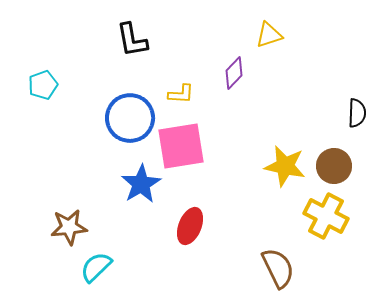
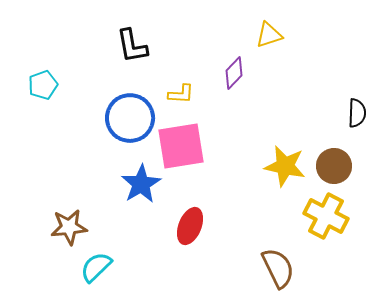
black L-shape: moved 6 px down
